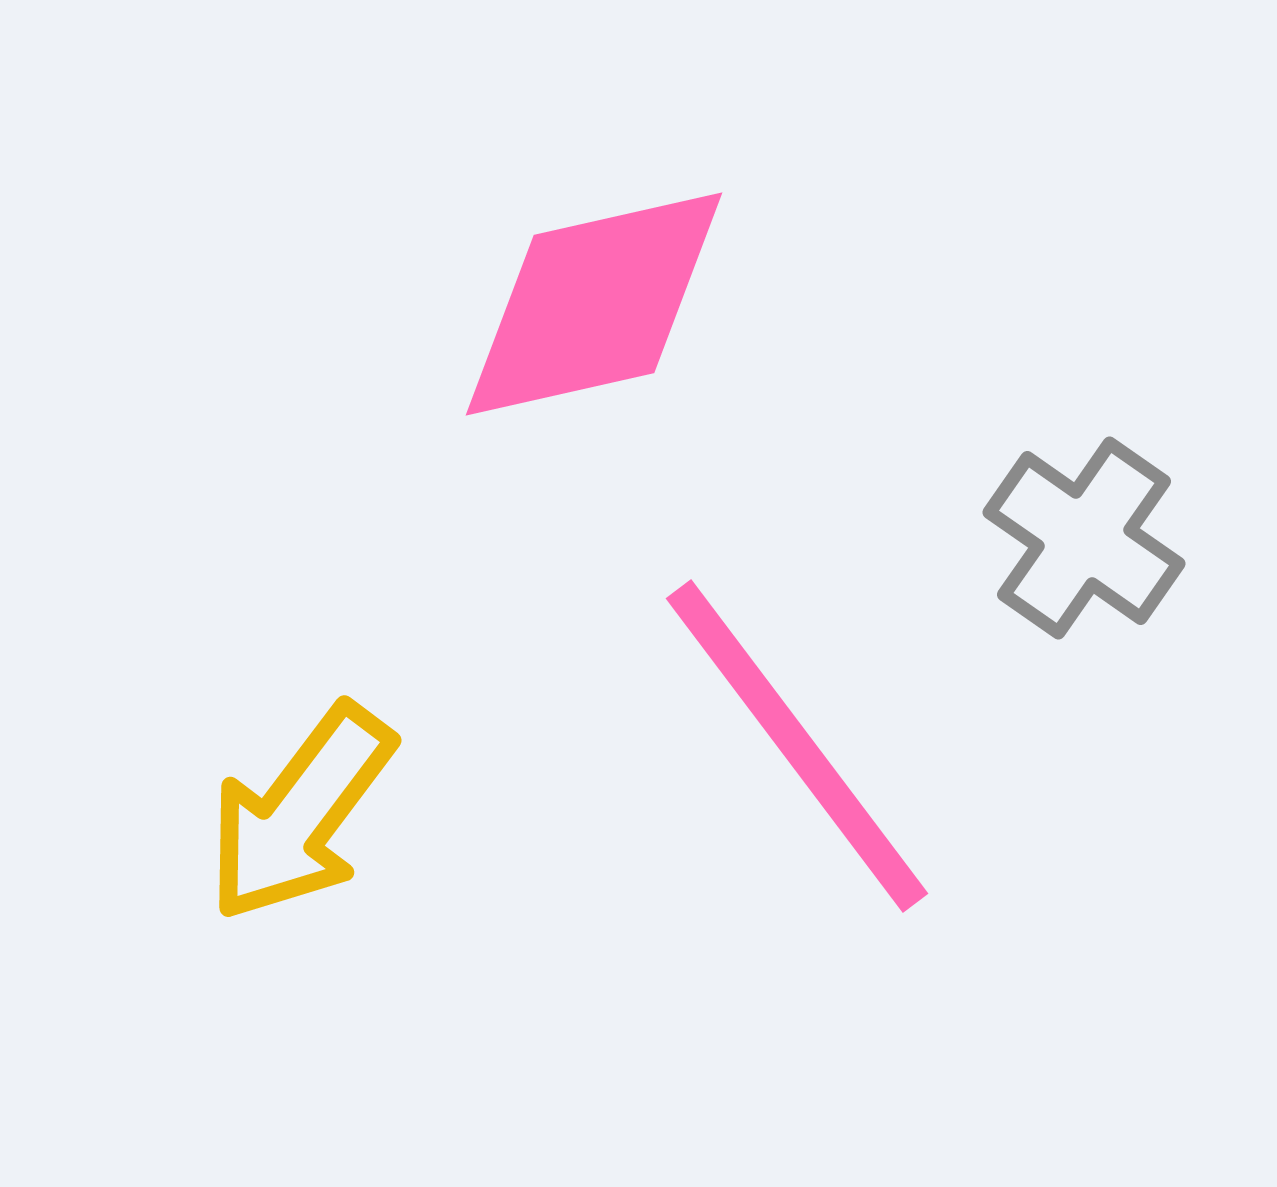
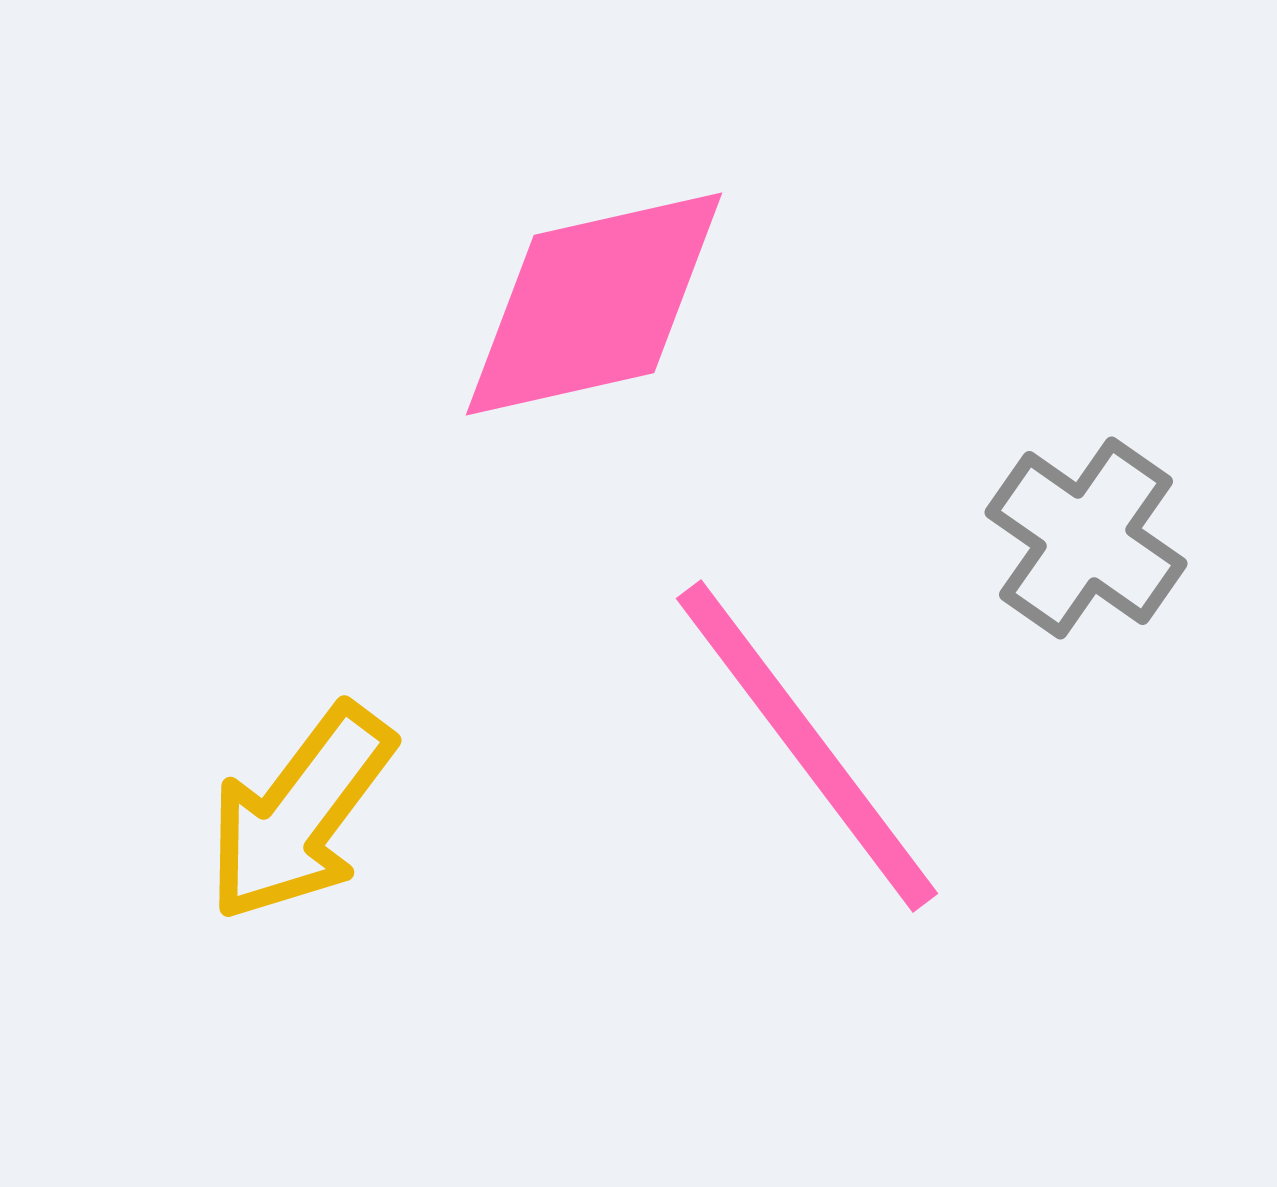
gray cross: moved 2 px right
pink line: moved 10 px right
